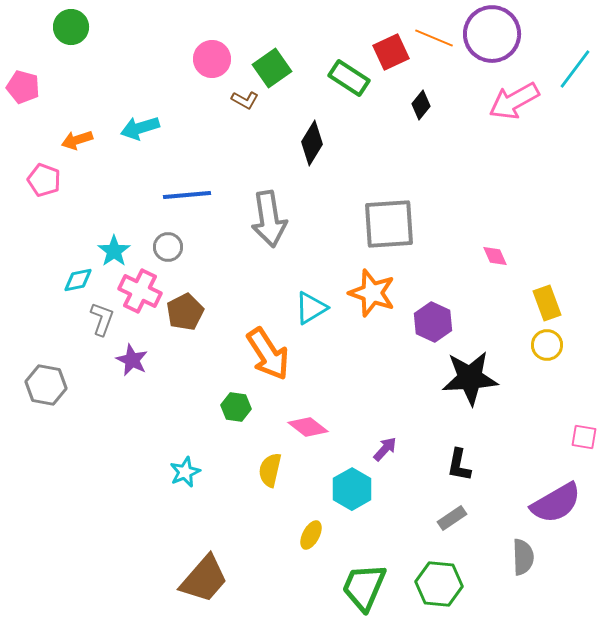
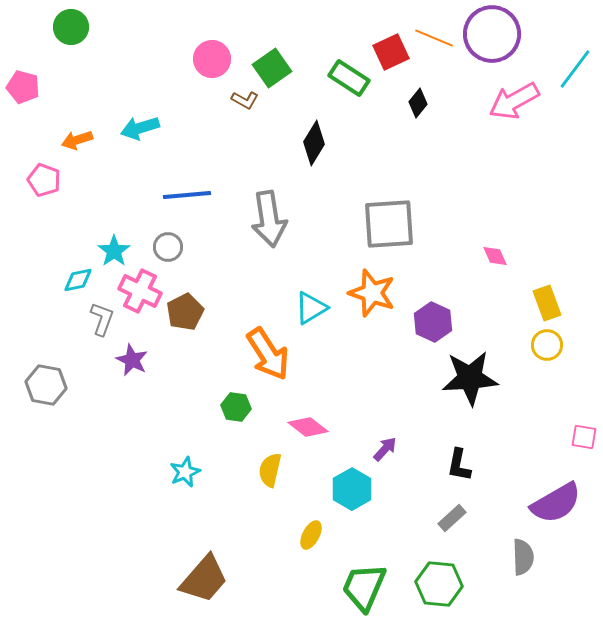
black diamond at (421, 105): moved 3 px left, 2 px up
black diamond at (312, 143): moved 2 px right
gray rectangle at (452, 518): rotated 8 degrees counterclockwise
